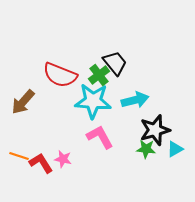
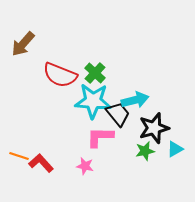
black trapezoid: moved 3 px right, 51 px down
green cross: moved 4 px left, 2 px up; rotated 10 degrees counterclockwise
brown arrow: moved 58 px up
black star: moved 1 px left, 2 px up
pink L-shape: rotated 60 degrees counterclockwise
green star: moved 1 px left, 2 px down; rotated 18 degrees counterclockwise
pink star: moved 22 px right, 7 px down
red L-shape: rotated 10 degrees counterclockwise
